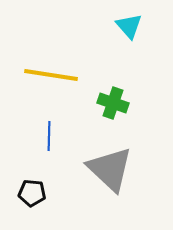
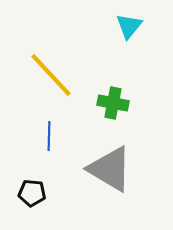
cyan triangle: rotated 20 degrees clockwise
yellow line: rotated 38 degrees clockwise
green cross: rotated 8 degrees counterclockwise
gray triangle: rotated 12 degrees counterclockwise
